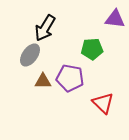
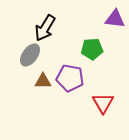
red triangle: rotated 15 degrees clockwise
